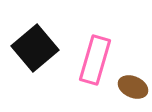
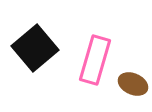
brown ellipse: moved 3 px up
